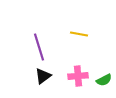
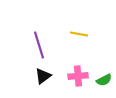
purple line: moved 2 px up
